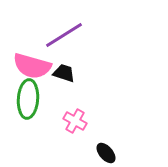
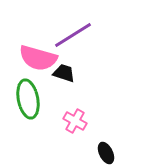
purple line: moved 9 px right
pink semicircle: moved 6 px right, 8 px up
green ellipse: rotated 15 degrees counterclockwise
black ellipse: rotated 15 degrees clockwise
